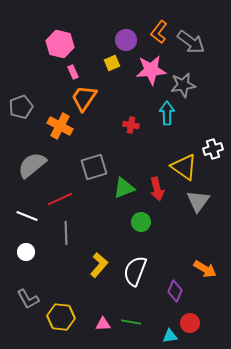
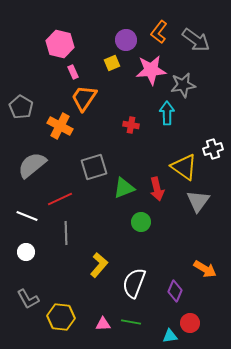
gray arrow: moved 5 px right, 2 px up
gray pentagon: rotated 20 degrees counterclockwise
white semicircle: moved 1 px left, 12 px down
